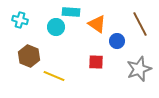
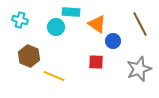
blue circle: moved 4 px left
